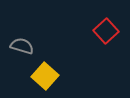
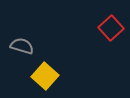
red square: moved 5 px right, 3 px up
